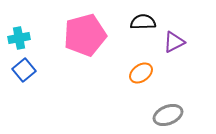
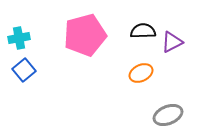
black semicircle: moved 9 px down
purple triangle: moved 2 px left
orange ellipse: rotated 10 degrees clockwise
